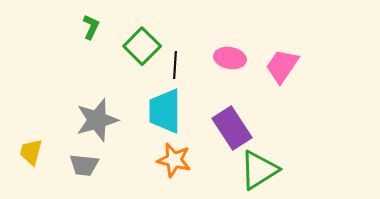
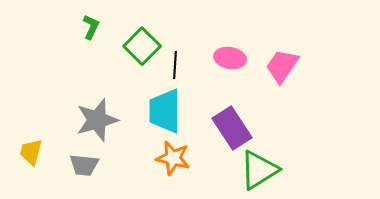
orange star: moved 1 px left, 2 px up
